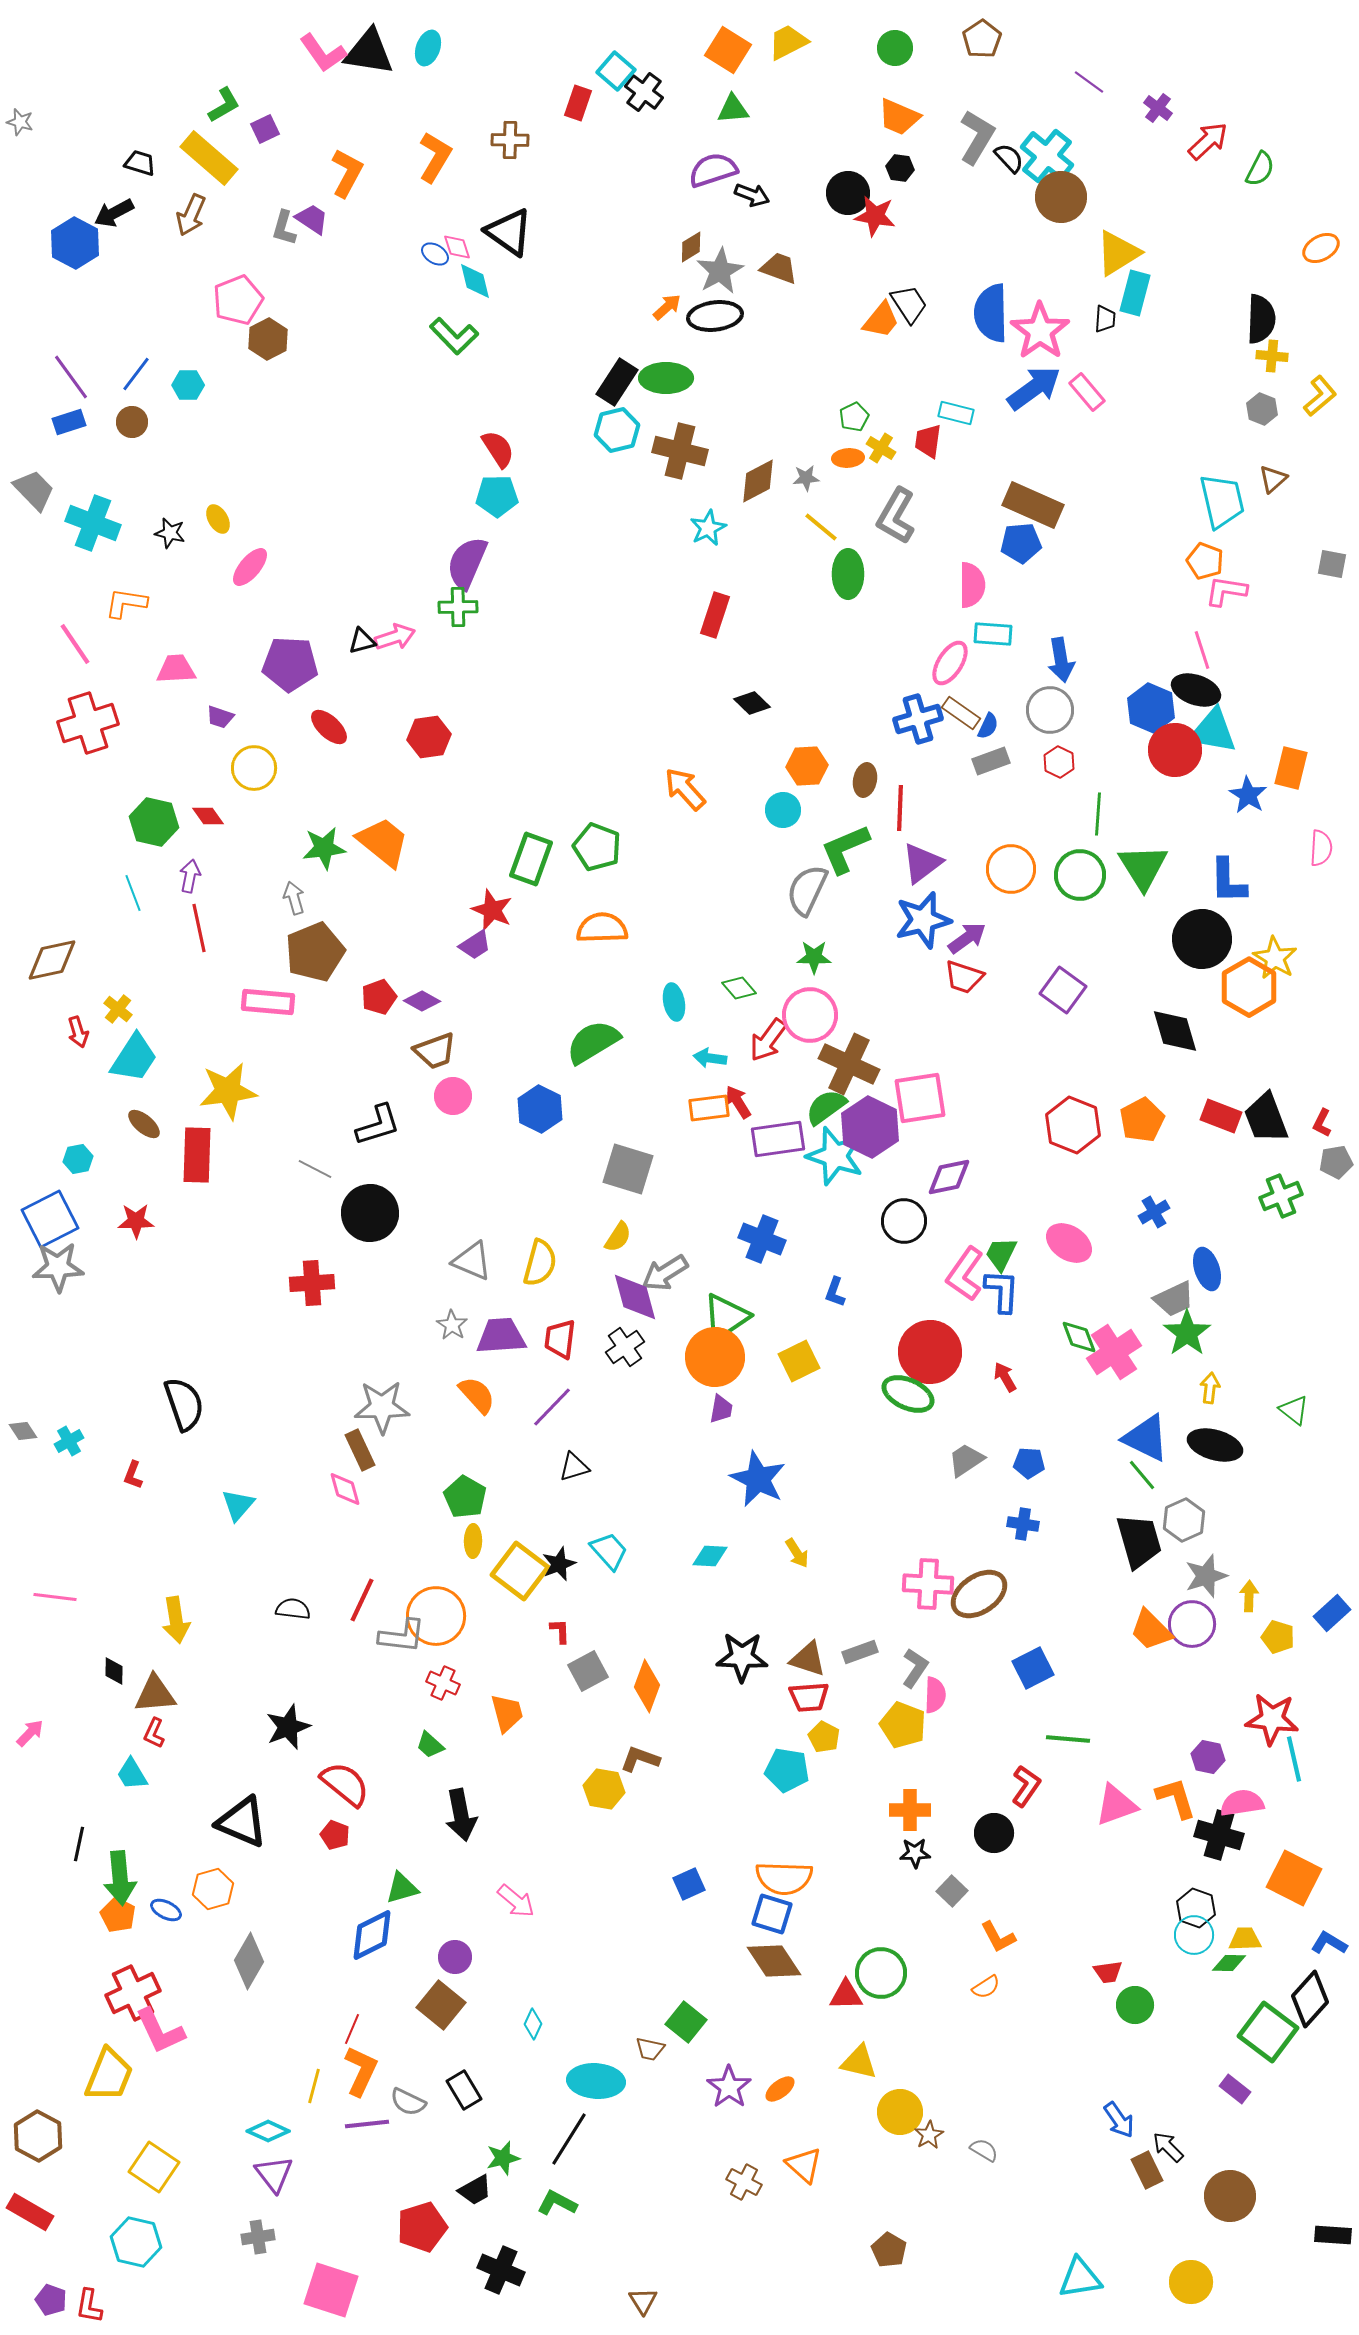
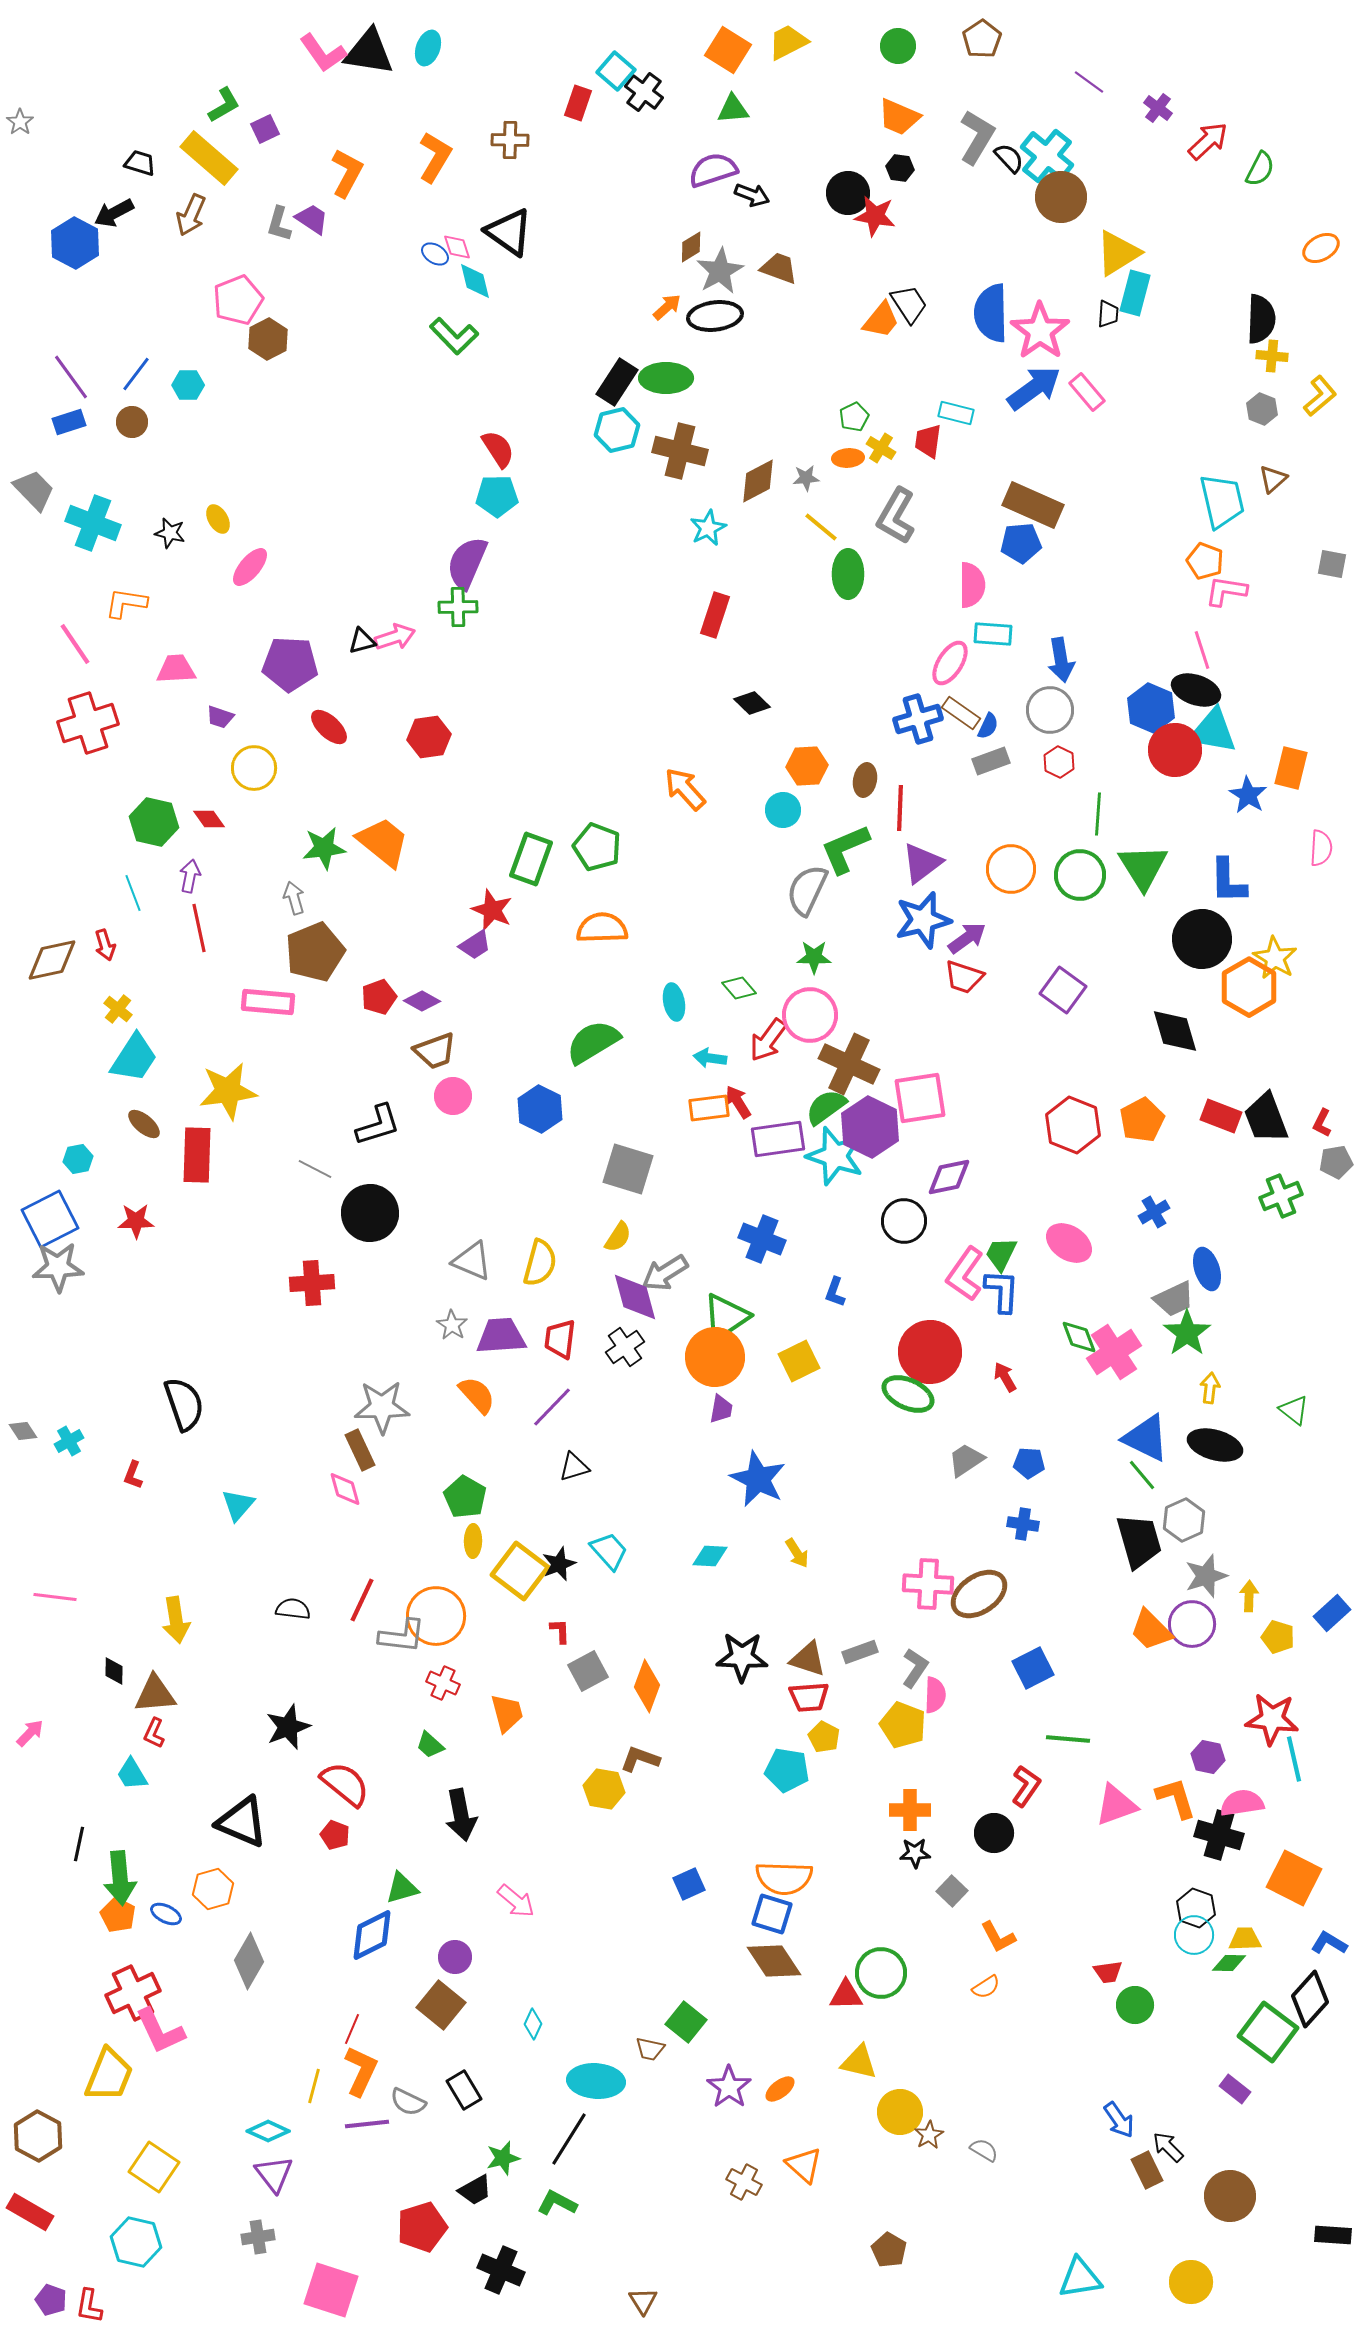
green circle at (895, 48): moved 3 px right, 2 px up
gray star at (20, 122): rotated 20 degrees clockwise
gray L-shape at (284, 228): moved 5 px left, 4 px up
black trapezoid at (1105, 319): moved 3 px right, 5 px up
red diamond at (208, 816): moved 1 px right, 3 px down
red arrow at (78, 1032): moved 27 px right, 87 px up
blue ellipse at (166, 1910): moved 4 px down
